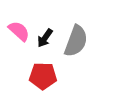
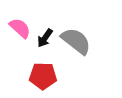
pink semicircle: moved 1 px right, 3 px up
gray semicircle: rotated 72 degrees counterclockwise
